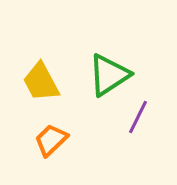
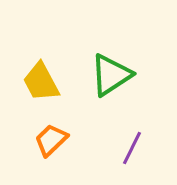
green triangle: moved 2 px right
purple line: moved 6 px left, 31 px down
